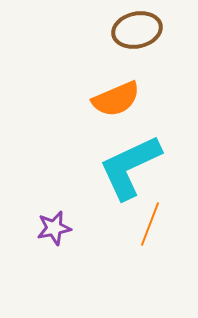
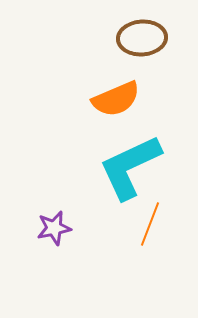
brown ellipse: moved 5 px right, 8 px down; rotated 9 degrees clockwise
